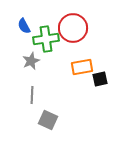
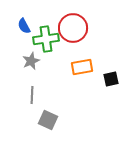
black square: moved 11 px right
